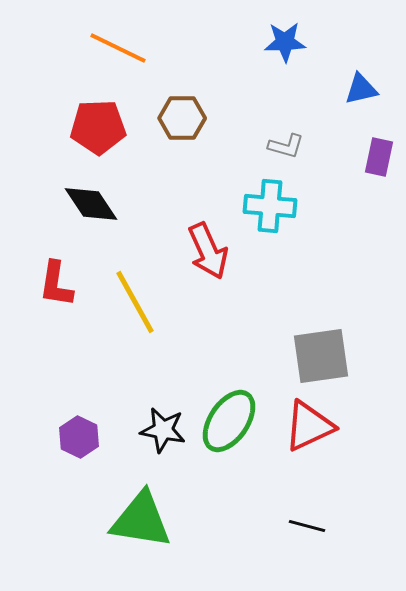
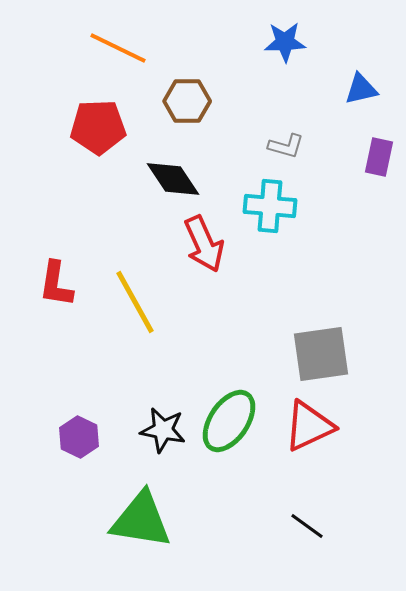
brown hexagon: moved 5 px right, 17 px up
black diamond: moved 82 px right, 25 px up
red arrow: moved 4 px left, 7 px up
gray square: moved 2 px up
black line: rotated 21 degrees clockwise
